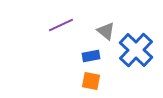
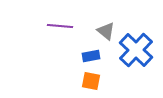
purple line: moved 1 px left, 1 px down; rotated 30 degrees clockwise
